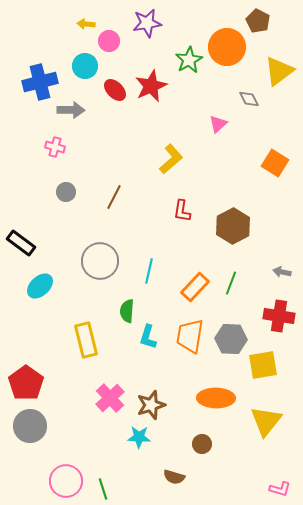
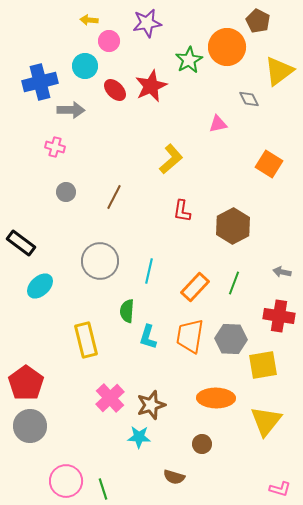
yellow arrow at (86, 24): moved 3 px right, 4 px up
pink triangle at (218, 124): rotated 30 degrees clockwise
orange square at (275, 163): moved 6 px left, 1 px down
green line at (231, 283): moved 3 px right
